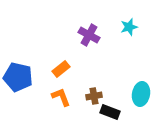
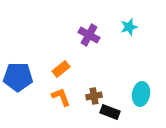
blue pentagon: rotated 12 degrees counterclockwise
